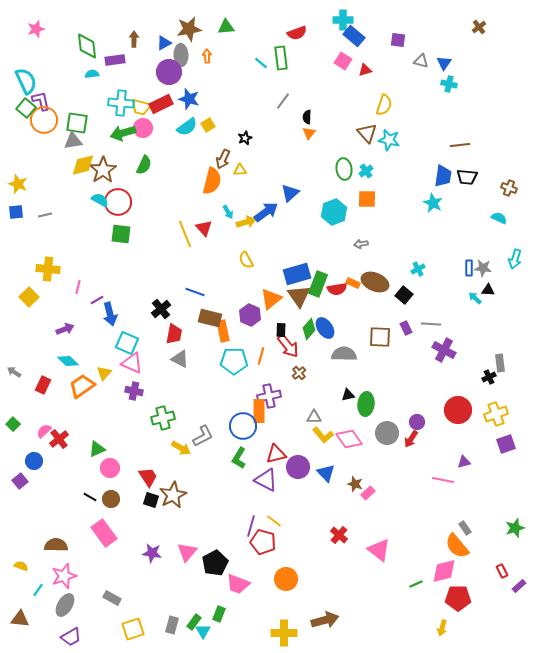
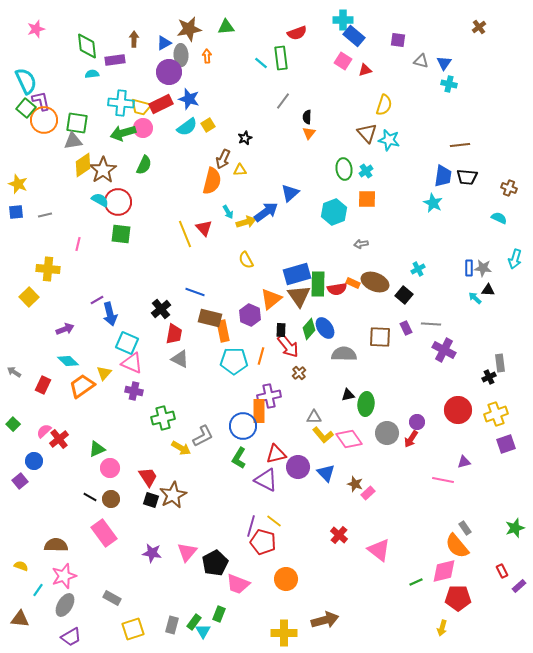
yellow diamond at (83, 165): rotated 20 degrees counterclockwise
green rectangle at (318, 284): rotated 20 degrees counterclockwise
pink line at (78, 287): moved 43 px up
green line at (416, 584): moved 2 px up
